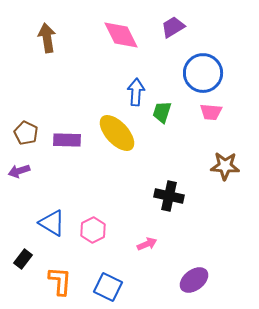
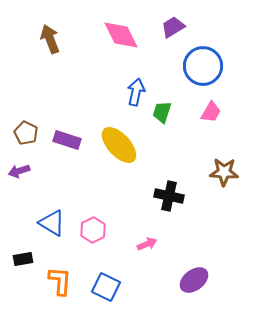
brown arrow: moved 3 px right, 1 px down; rotated 12 degrees counterclockwise
blue circle: moved 7 px up
blue arrow: rotated 8 degrees clockwise
pink trapezoid: rotated 65 degrees counterclockwise
yellow ellipse: moved 2 px right, 12 px down
purple rectangle: rotated 16 degrees clockwise
brown star: moved 1 px left, 6 px down
black rectangle: rotated 42 degrees clockwise
blue square: moved 2 px left
